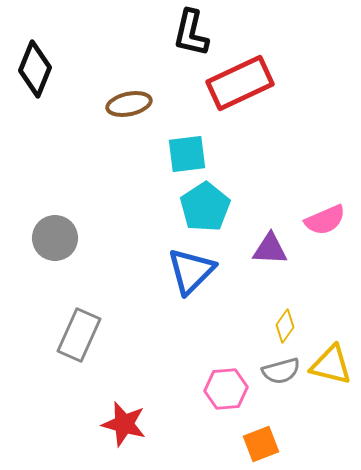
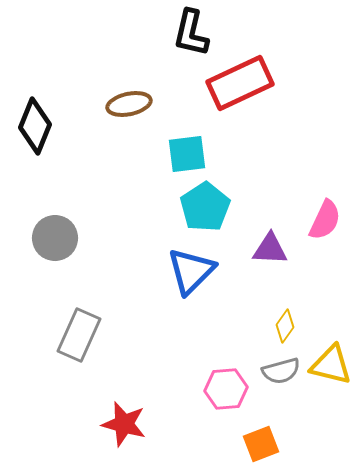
black diamond: moved 57 px down
pink semicircle: rotated 42 degrees counterclockwise
